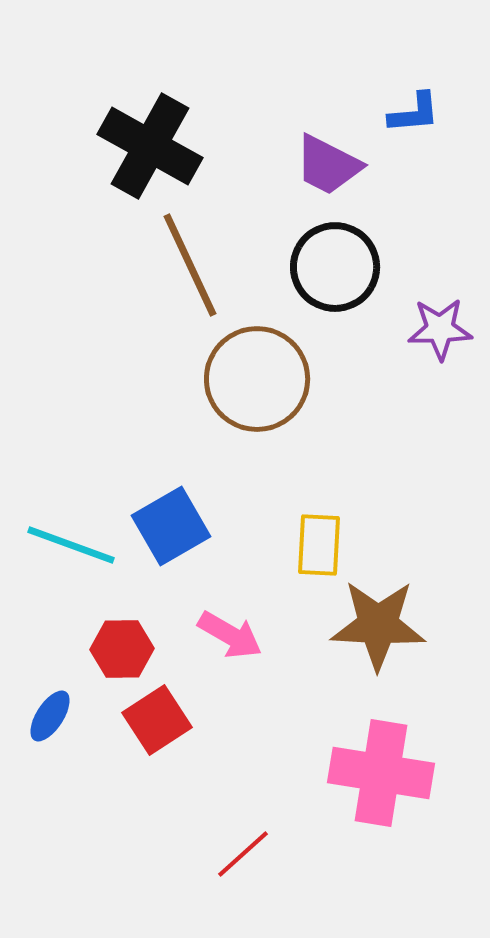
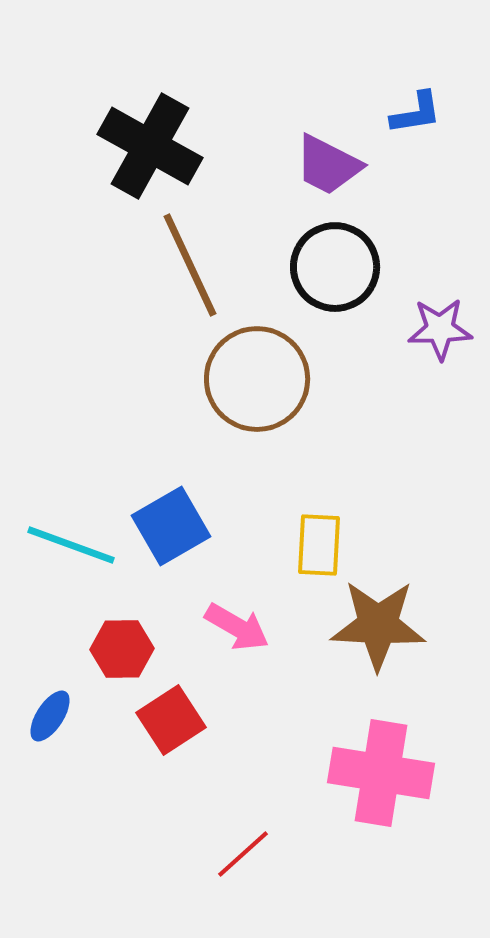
blue L-shape: moved 2 px right; rotated 4 degrees counterclockwise
pink arrow: moved 7 px right, 8 px up
red square: moved 14 px right
